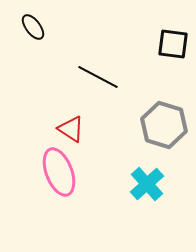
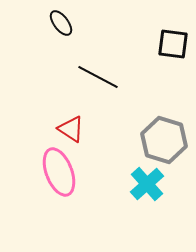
black ellipse: moved 28 px right, 4 px up
gray hexagon: moved 15 px down
